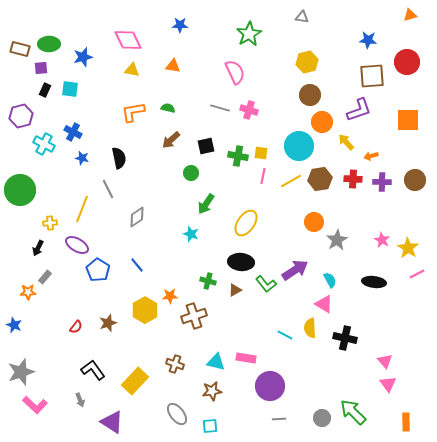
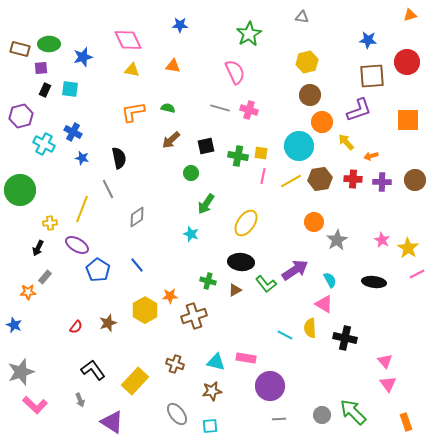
gray circle at (322, 418): moved 3 px up
orange rectangle at (406, 422): rotated 18 degrees counterclockwise
